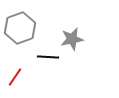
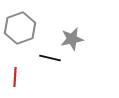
black line: moved 2 px right, 1 px down; rotated 10 degrees clockwise
red line: rotated 30 degrees counterclockwise
